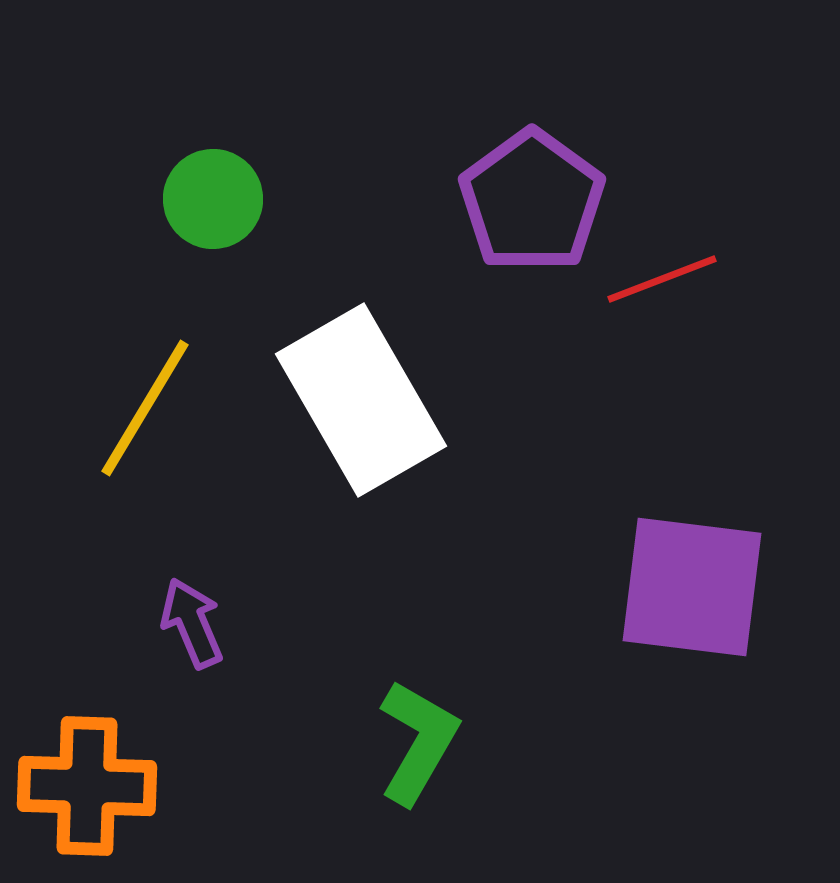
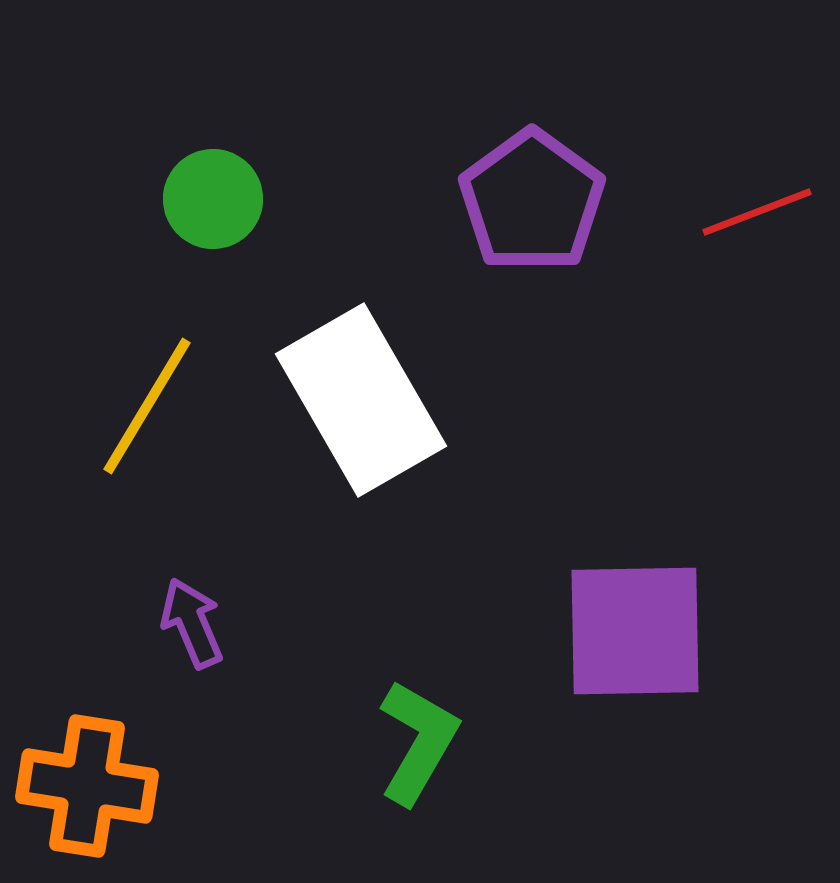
red line: moved 95 px right, 67 px up
yellow line: moved 2 px right, 2 px up
purple square: moved 57 px left, 44 px down; rotated 8 degrees counterclockwise
orange cross: rotated 7 degrees clockwise
